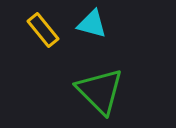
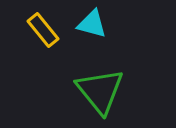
green triangle: rotated 6 degrees clockwise
